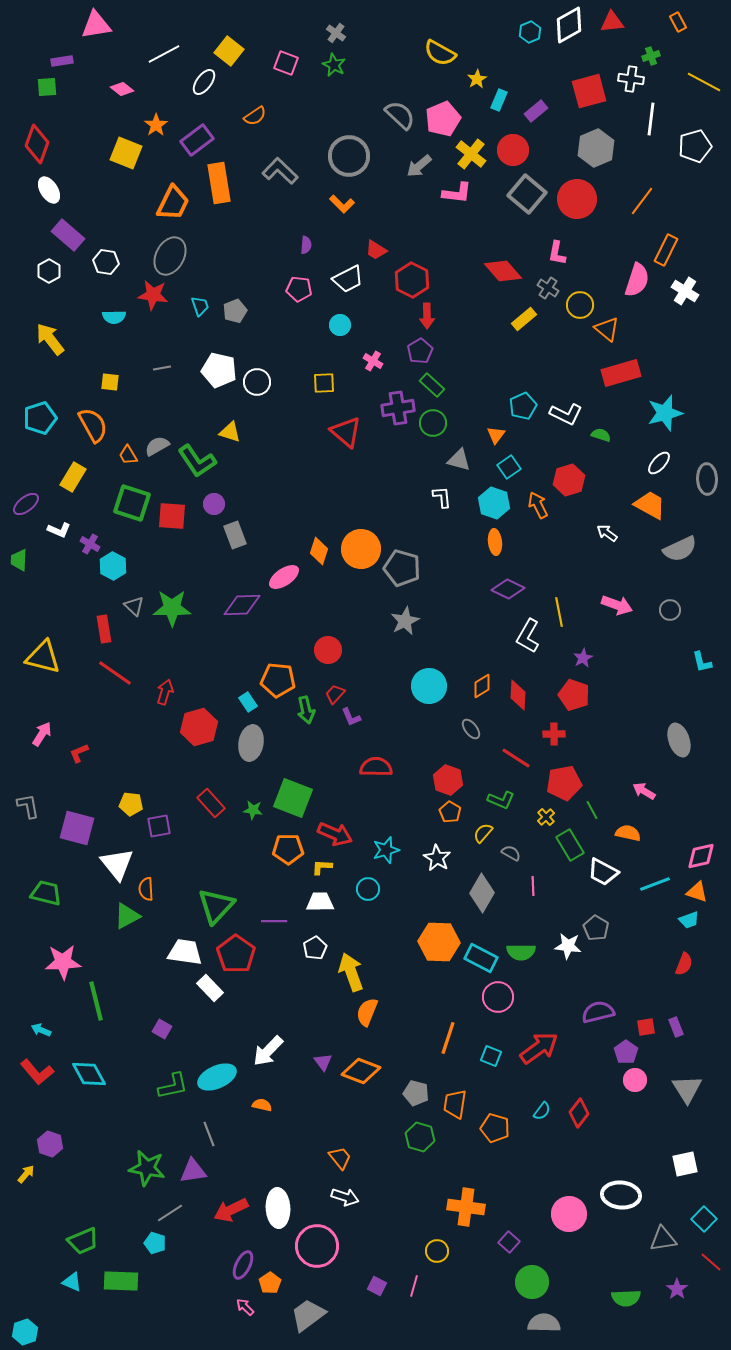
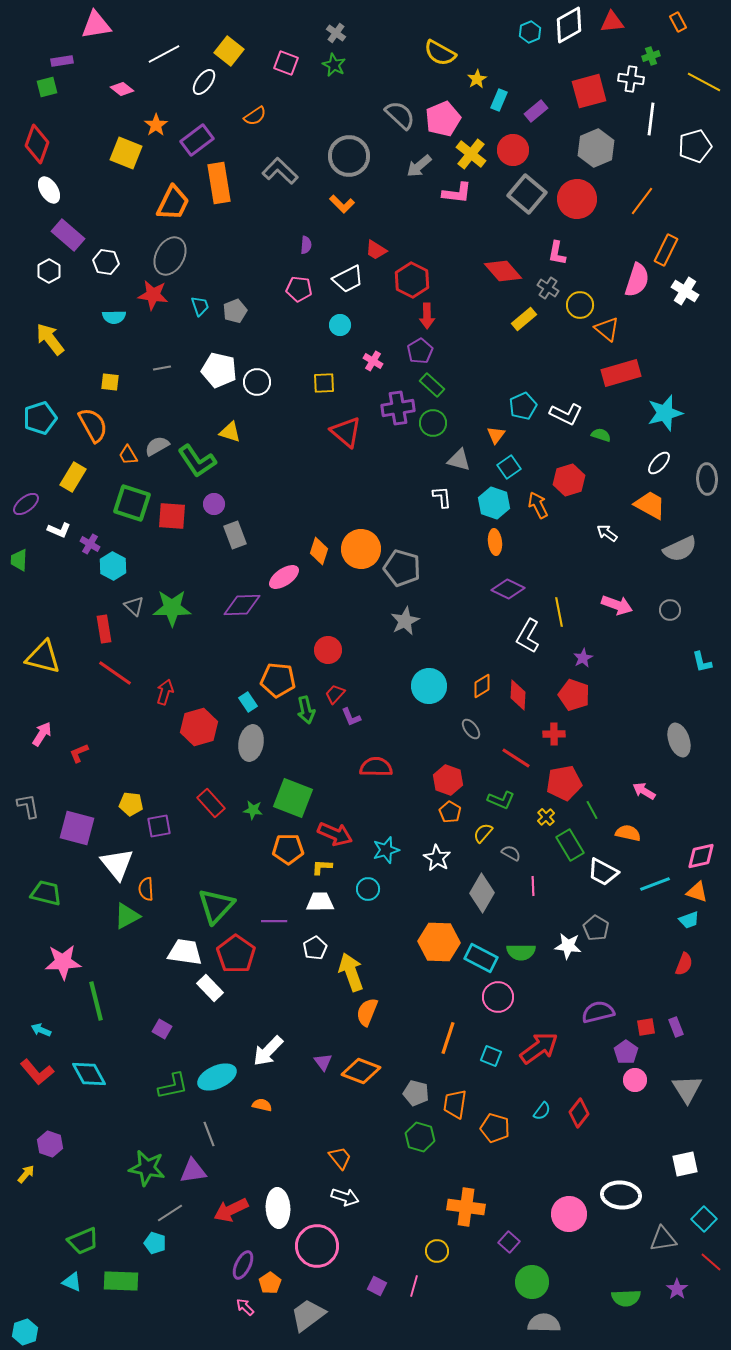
green square at (47, 87): rotated 10 degrees counterclockwise
